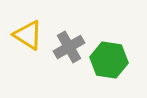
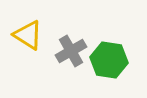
gray cross: moved 2 px right, 4 px down
